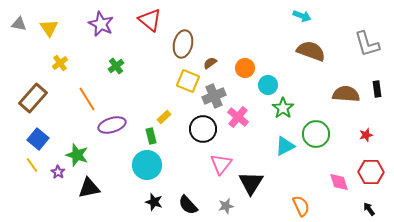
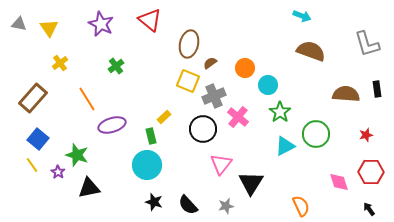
brown ellipse at (183, 44): moved 6 px right
green star at (283, 108): moved 3 px left, 4 px down
